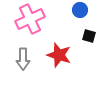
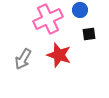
pink cross: moved 18 px right
black square: moved 2 px up; rotated 24 degrees counterclockwise
gray arrow: rotated 30 degrees clockwise
